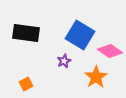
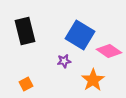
black rectangle: moved 1 px left, 2 px up; rotated 68 degrees clockwise
pink diamond: moved 1 px left
purple star: rotated 16 degrees clockwise
orange star: moved 3 px left, 3 px down
